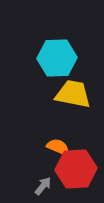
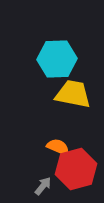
cyan hexagon: moved 1 px down
red hexagon: rotated 12 degrees counterclockwise
